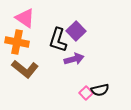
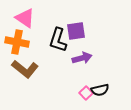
purple square: rotated 36 degrees clockwise
purple arrow: moved 8 px right, 1 px up
